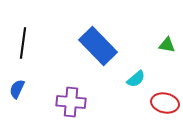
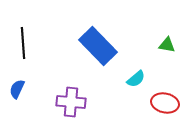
black line: rotated 12 degrees counterclockwise
